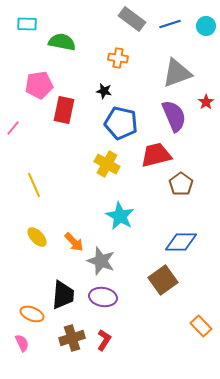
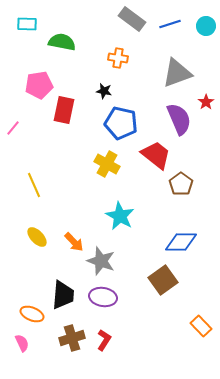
purple semicircle: moved 5 px right, 3 px down
red trapezoid: rotated 52 degrees clockwise
